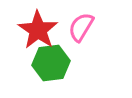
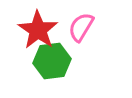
green hexagon: moved 1 px right, 2 px up
